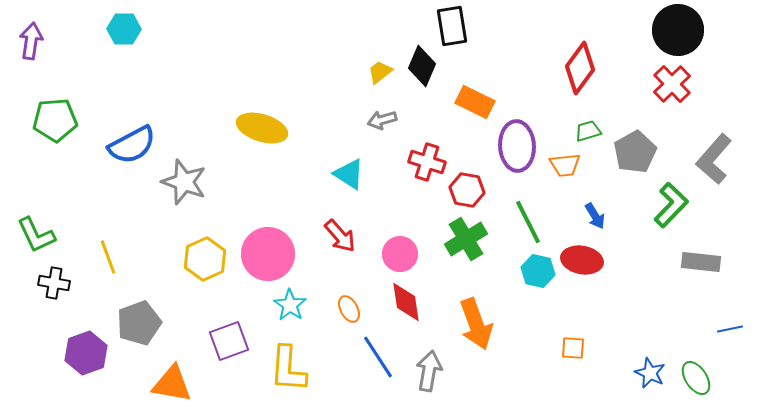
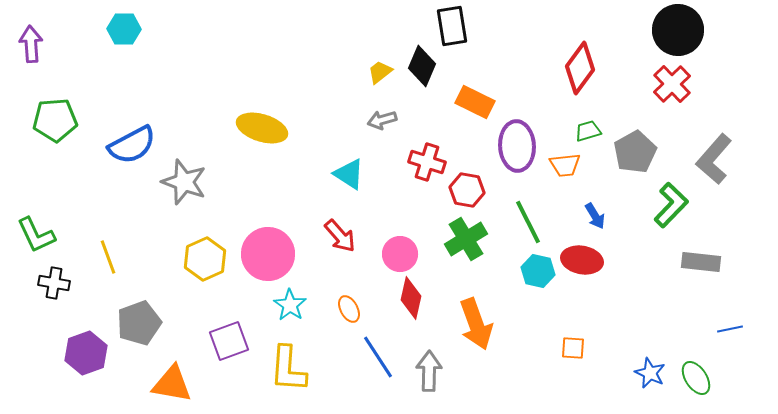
purple arrow at (31, 41): moved 3 px down; rotated 12 degrees counterclockwise
red diamond at (406, 302): moved 5 px right, 4 px up; rotated 21 degrees clockwise
gray arrow at (429, 371): rotated 9 degrees counterclockwise
